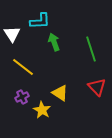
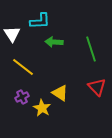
green arrow: rotated 66 degrees counterclockwise
yellow star: moved 2 px up
